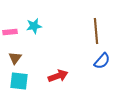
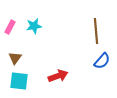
pink rectangle: moved 5 px up; rotated 56 degrees counterclockwise
